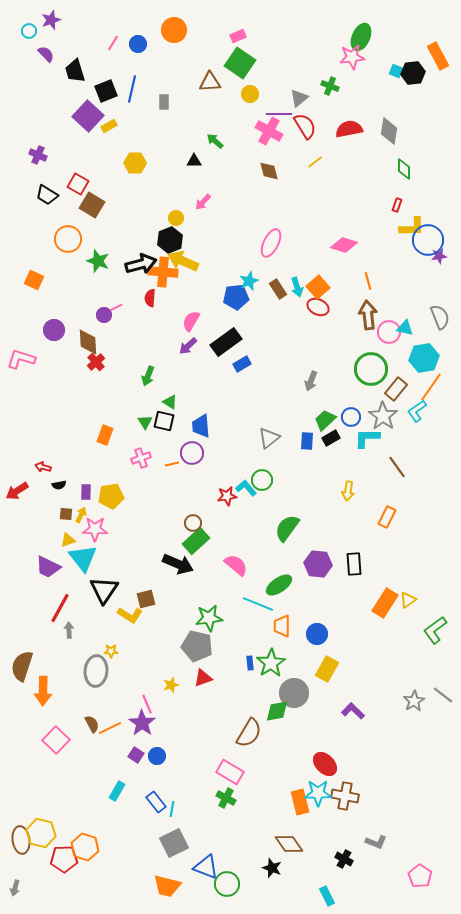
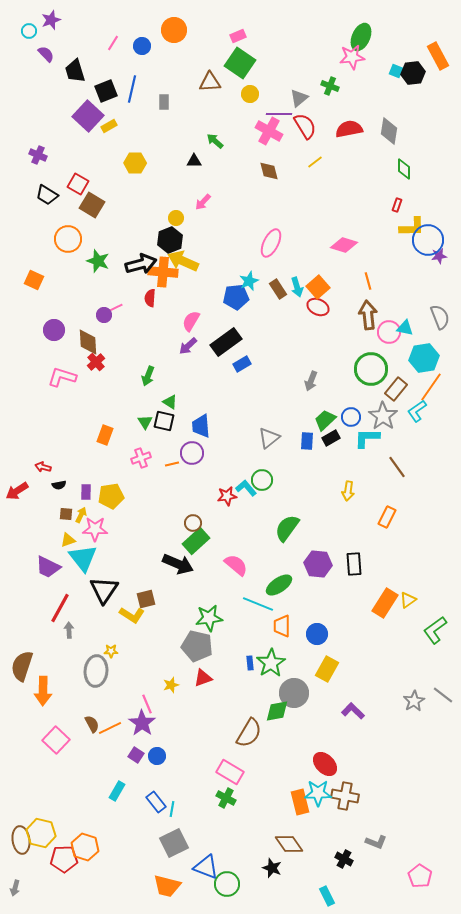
blue circle at (138, 44): moved 4 px right, 2 px down
pink L-shape at (21, 359): moved 41 px right, 18 px down
yellow L-shape at (130, 615): moved 2 px right
